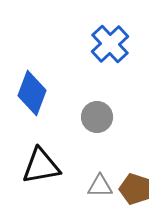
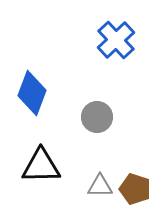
blue cross: moved 6 px right, 4 px up
black triangle: rotated 9 degrees clockwise
